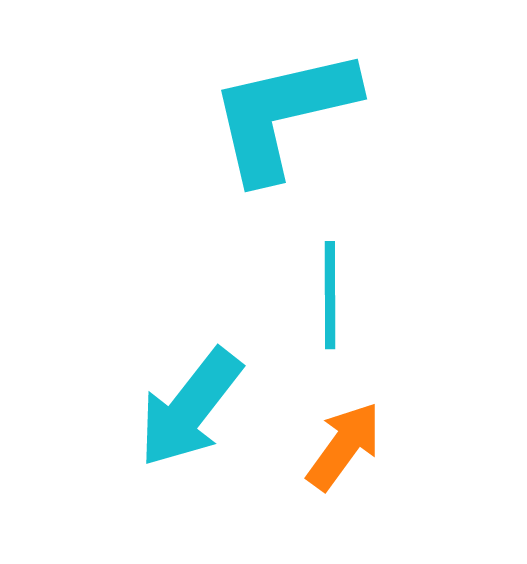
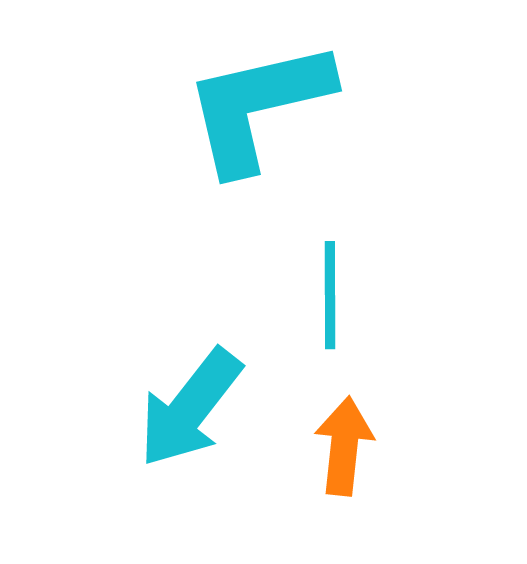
cyan L-shape: moved 25 px left, 8 px up
orange arrow: rotated 30 degrees counterclockwise
